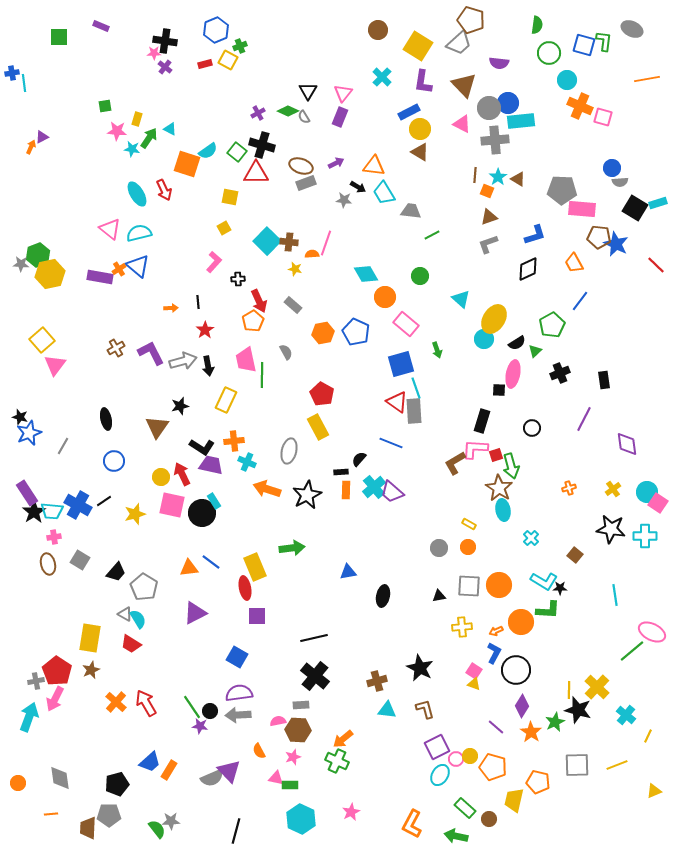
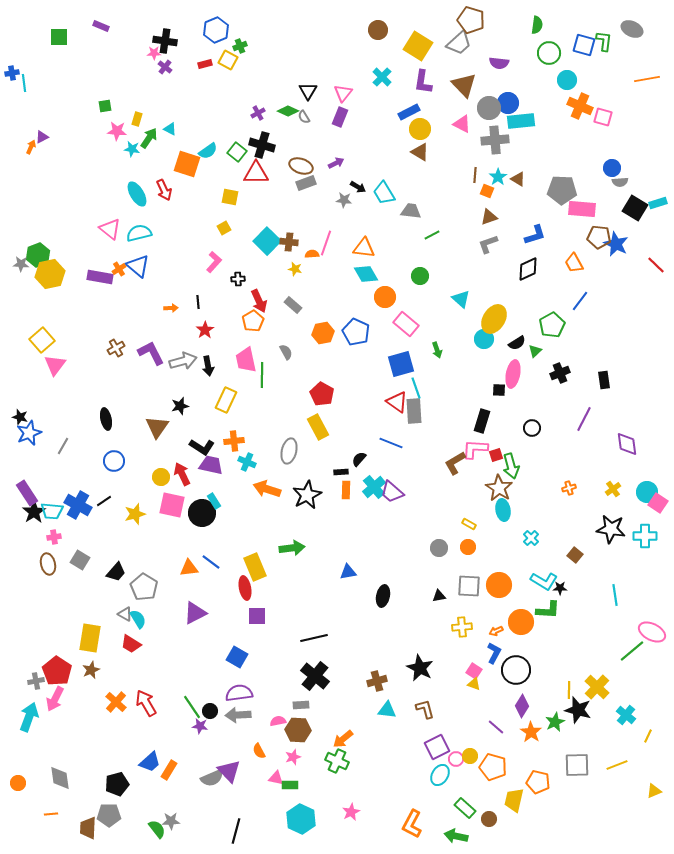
orange triangle at (374, 166): moved 10 px left, 82 px down
